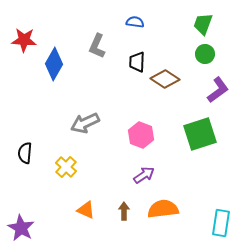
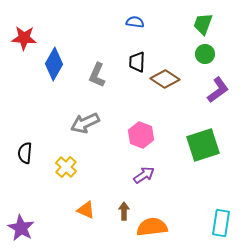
red star: moved 2 px up
gray L-shape: moved 29 px down
green square: moved 3 px right, 11 px down
orange semicircle: moved 11 px left, 18 px down
